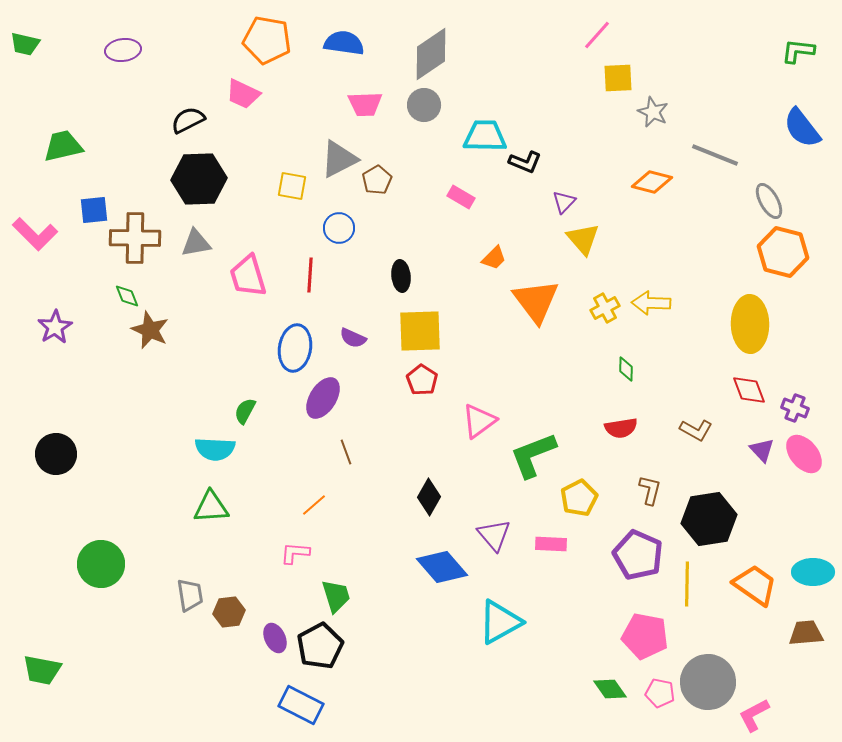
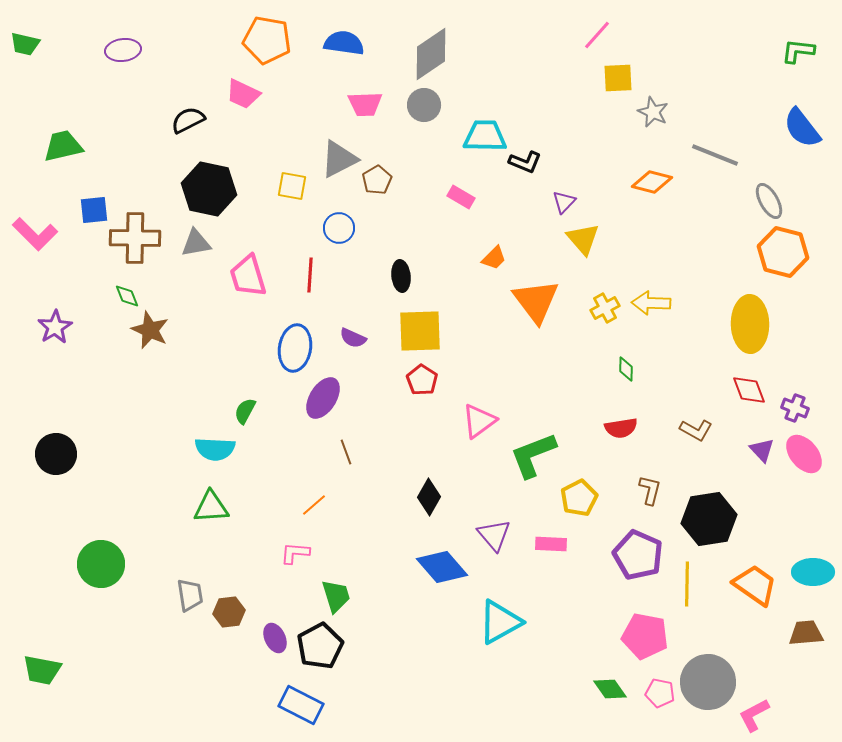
black hexagon at (199, 179): moved 10 px right, 10 px down; rotated 14 degrees clockwise
